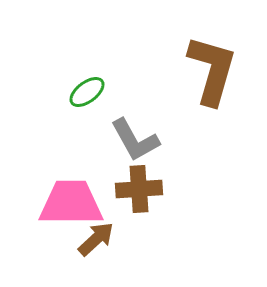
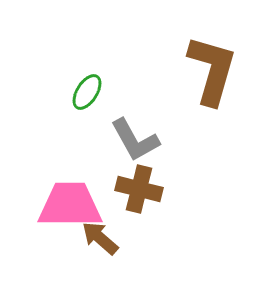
green ellipse: rotated 21 degrees counterclockwise
brown cross: rotated 18 degrees clockwise
pink trapezoid: moved 1 px left, 2 px down
brown arrow: moved 4 px right, 1 px up; rotated 96 degrees counterclockwise
